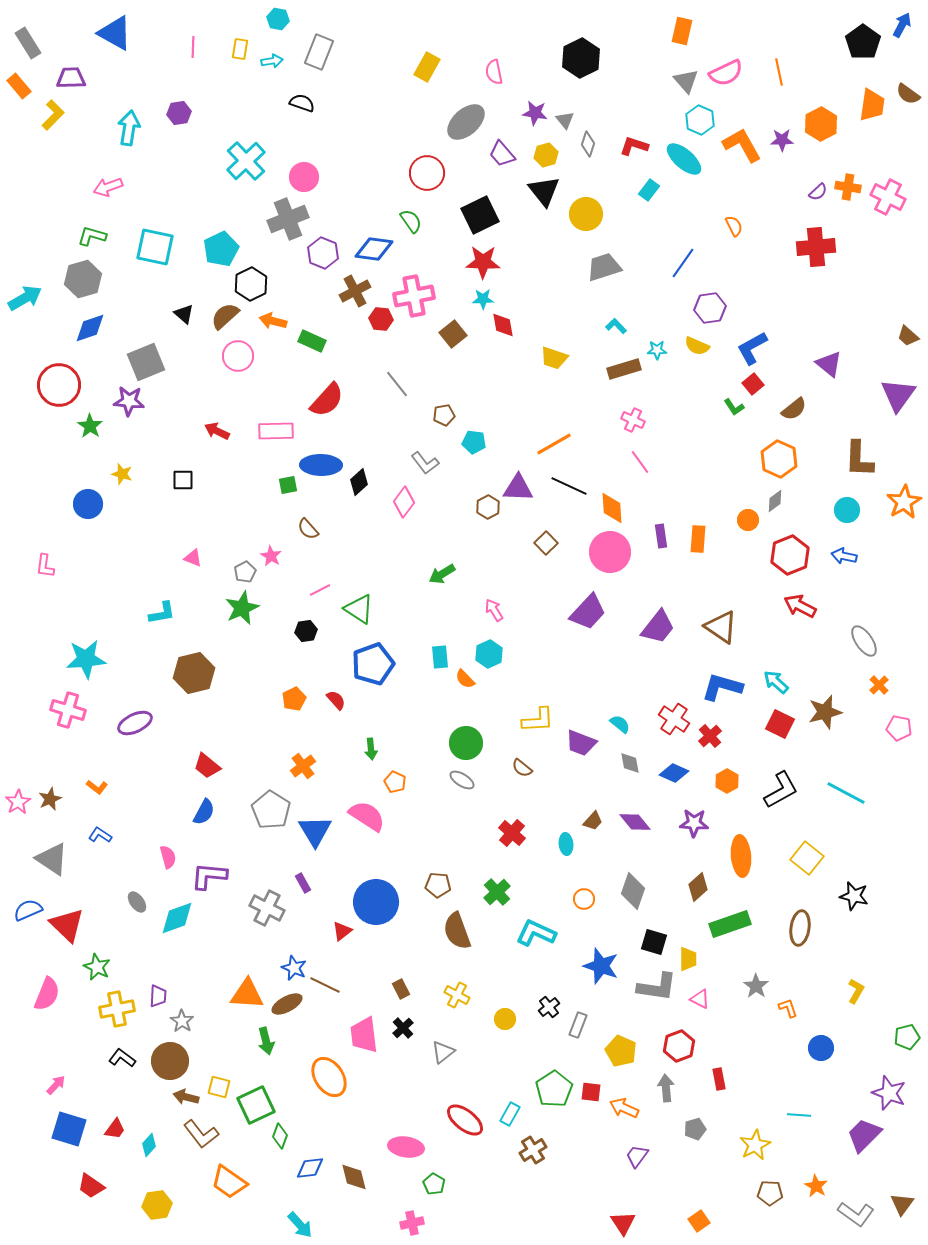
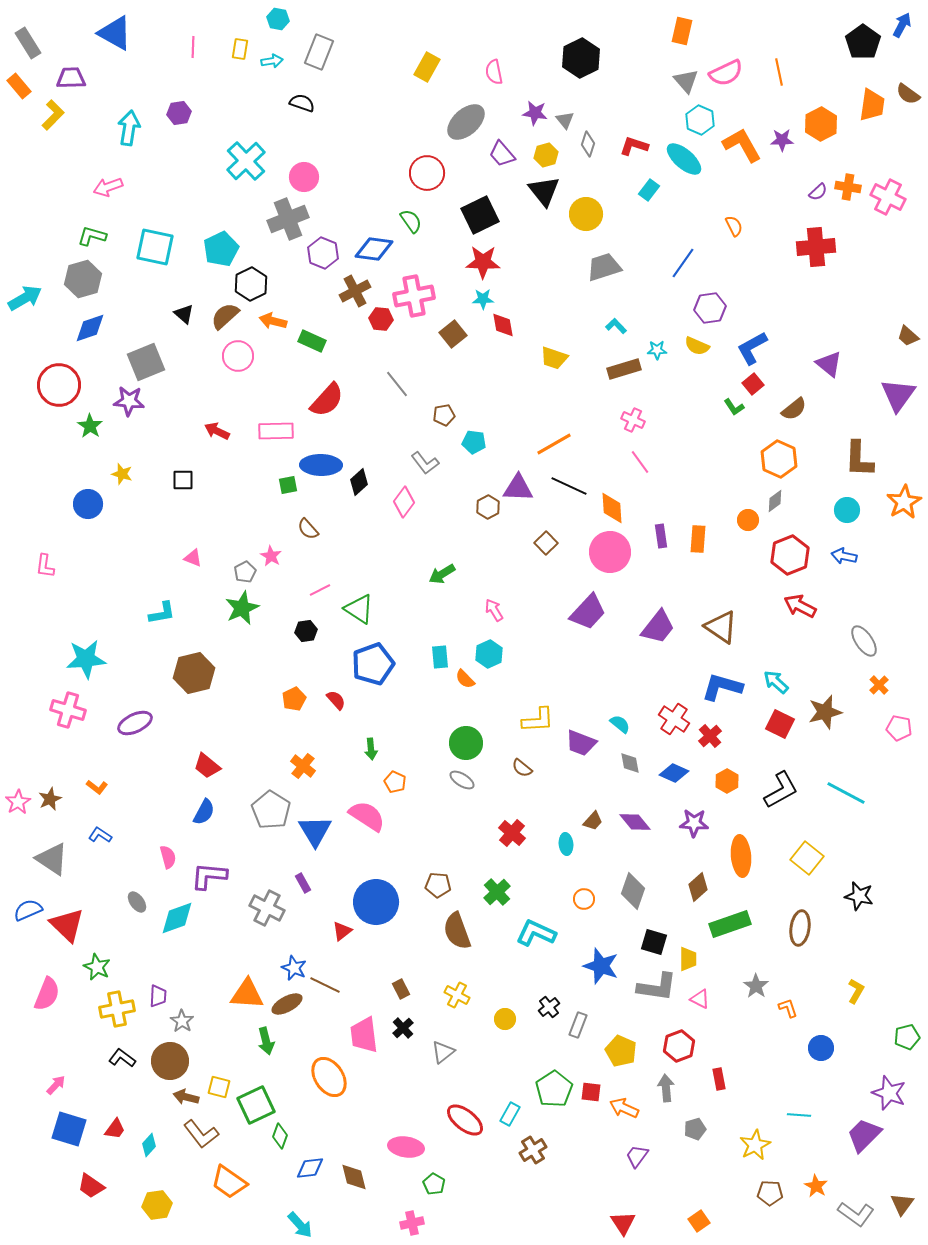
orange cross at (303, 766): rotated 15 degrees counterclockwise
black star at (854, 896): moved 5 px right
